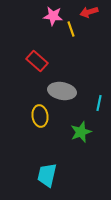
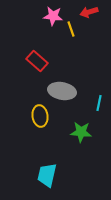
green star: rotated 25 degrees clockwise
